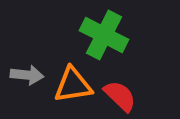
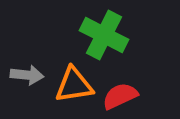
orange triangle: moved 1 px right
red semicircle: rotated 69 degrees counterclockwise
